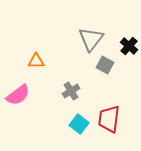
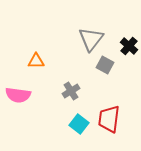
pink semicircle: rotated 45 degrees clockwise
